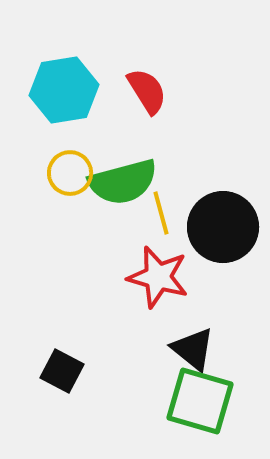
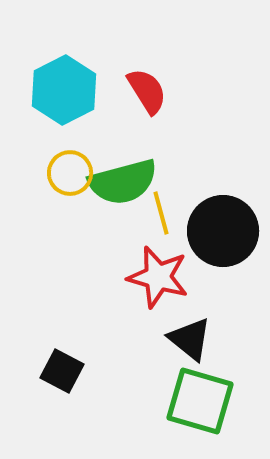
cyan hexagon: rotated 18 degrees counterclockwise
black circle: moved 4 px down
black triangle: moved 3 px left, 10 px up
